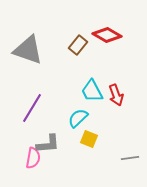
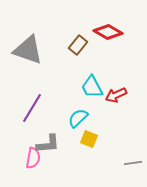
red diamond: moved 1 px right, 3 px up
cyan trapezoid: moved 4 px up
red arrow: rotated 85 degrees clockwise
gray line: moved 3 px right, 5 px down
